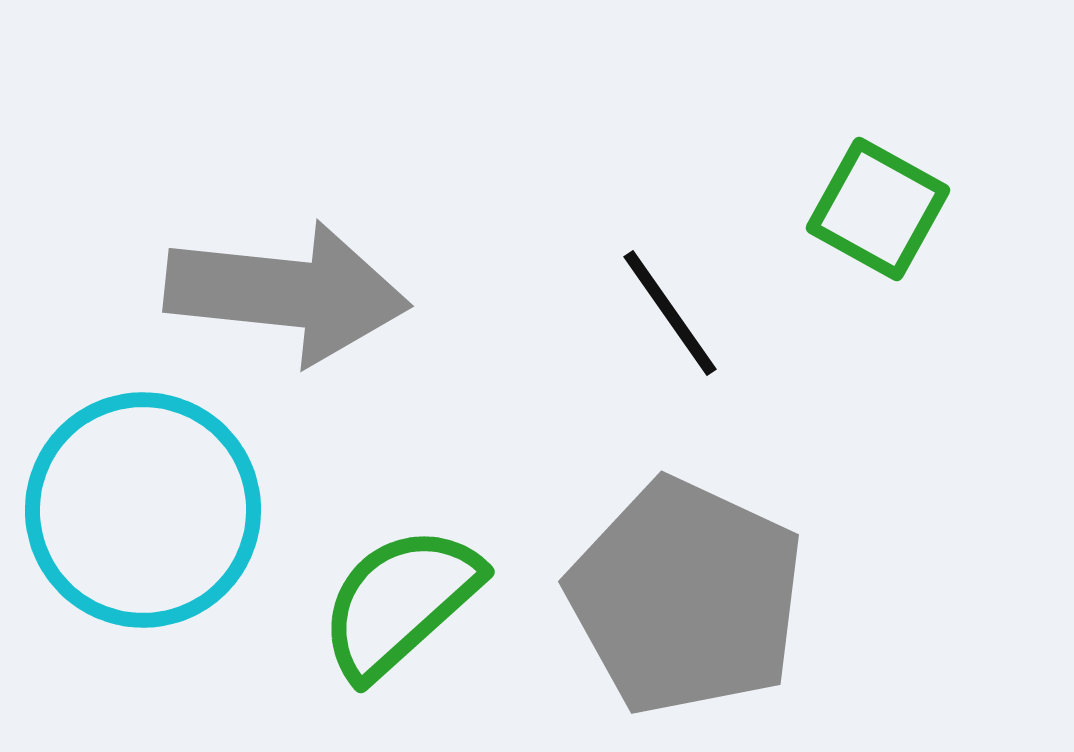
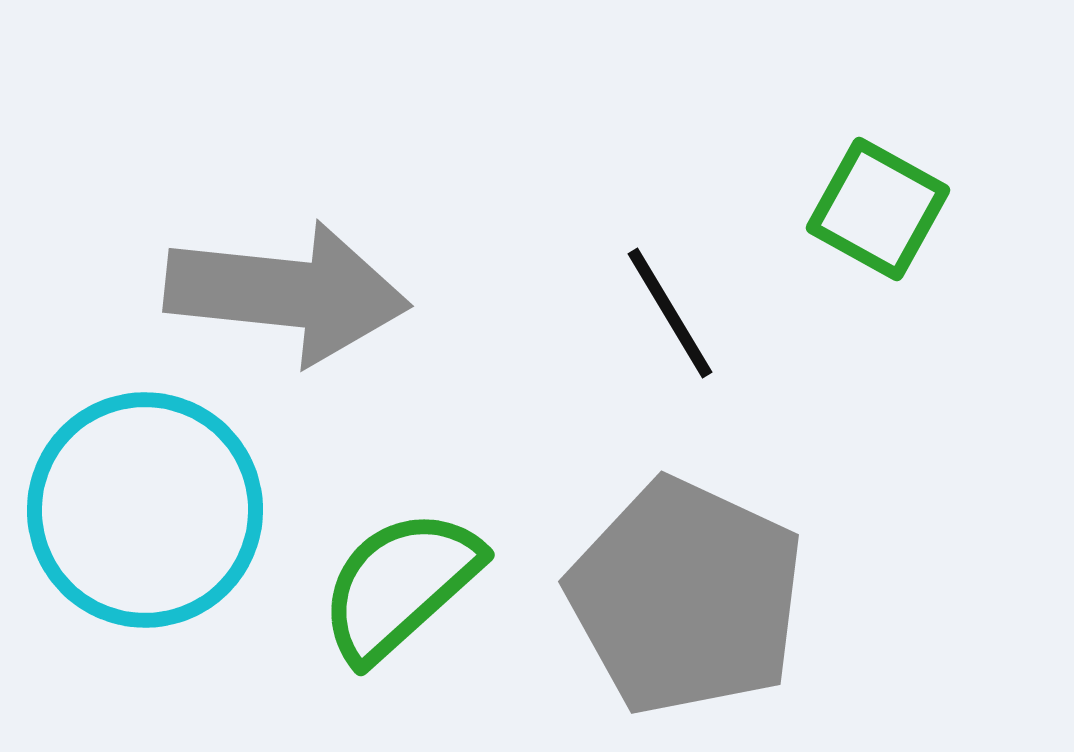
black line: rotated 4 degrees clockwise
cyan circle: moved 2 px right
green semicircle: moved 17 px up
